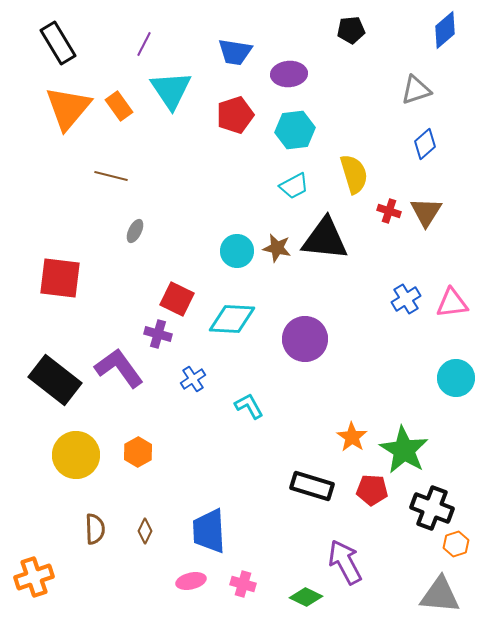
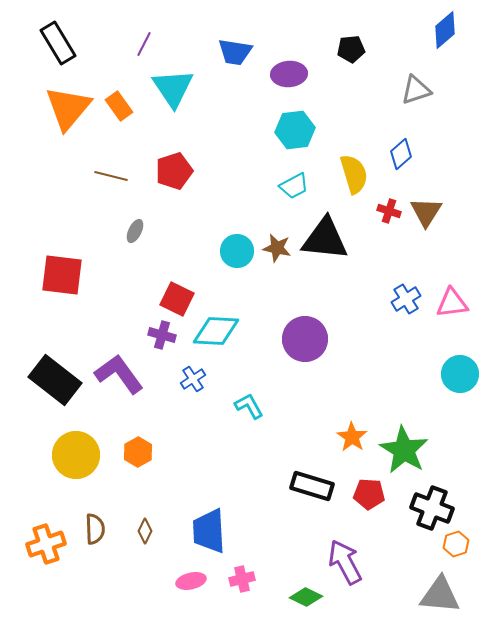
black pentagon at (351, 30): moved 19 px down
cyan triangle at (171, 90): moved 2 px right, 2 px up
red pentagon at (235, 115): moved 61 px left, 56 px down
blue diamond at (425, 144): moved 24 px left, 10 px down
red square at (60, 278): moved 2 px right, 3 px up
cyan diamond at (232, 319): moved 16 px left, 12 px down
purple cross at (158, 334): moved 4 px right, 1 px down
purple L-shape at (119, 368): moved 6 px down
cyan circle at (456, 378): moved 4 px right, 4 px up
red pentagon at (372, 490): moved 3 px left, 4 px down
orange cross at (34, 577): moved 12 px right, 33 px up
pink cross at (243, 584): moved 1 px left, 5 px up; rotated 30 degrees counterclockwise
